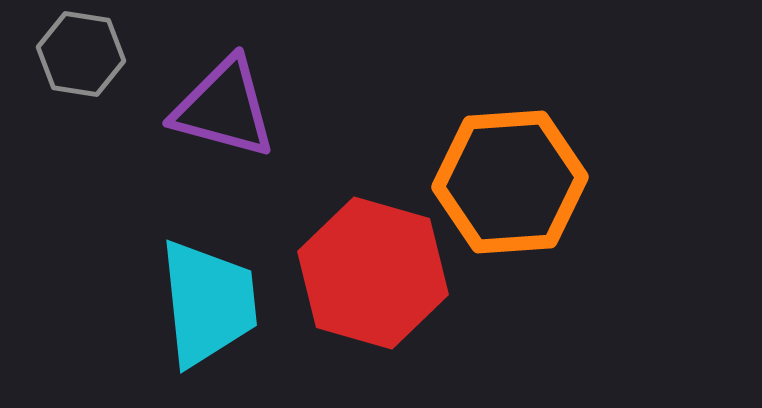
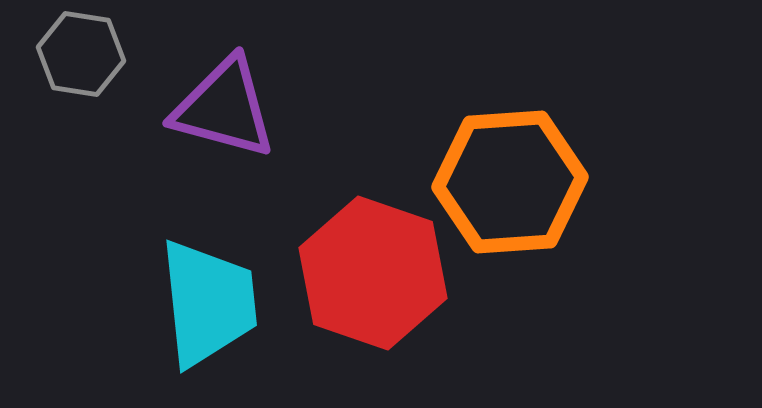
red hexagon: rotated 3 degrees clockwise
